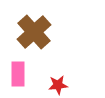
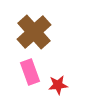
pink rectangle: moved 12 px right, 2 px up; rotated 20 degrees counterclockwise
